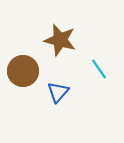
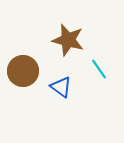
brown star: moved 8 px right
blue triangle: moved 3 px right, 5 px up; rotated 35 degrees counterclockwise
